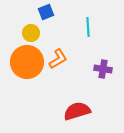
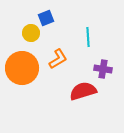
blue square: moved 6 px down
cyan line: moved 10 px down
orange circle: moved 5 px left, 6 px down
red semicircle: moved 6 px right, 20 px up
